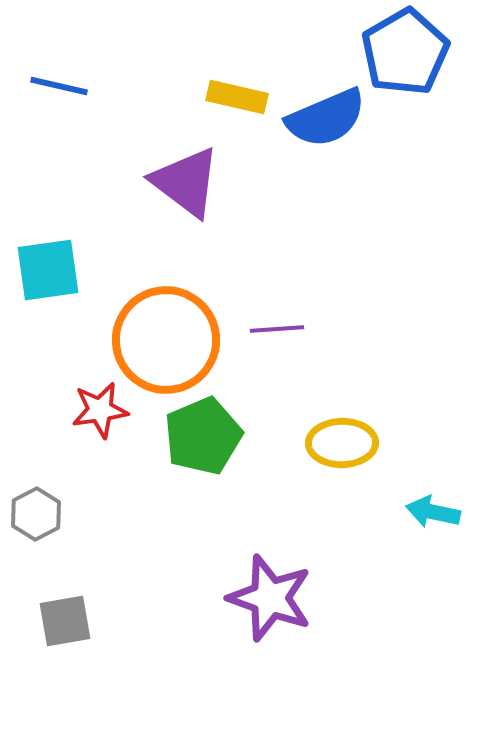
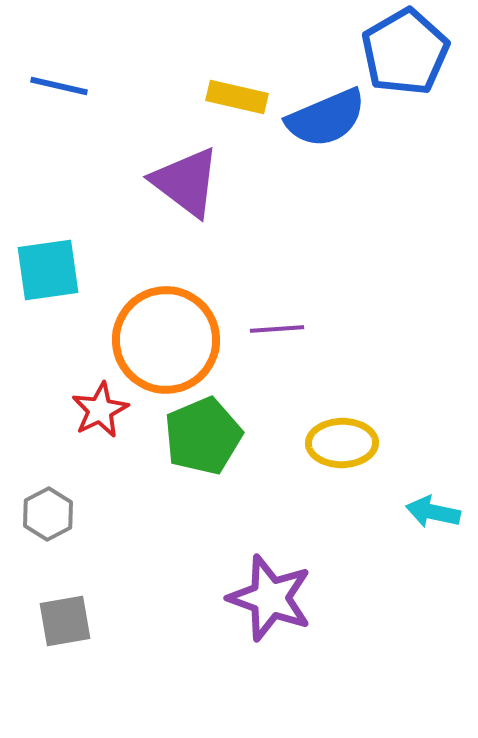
red star: rotated 18 degrees counterclockwise
gray hexagon: moved 12 px right
